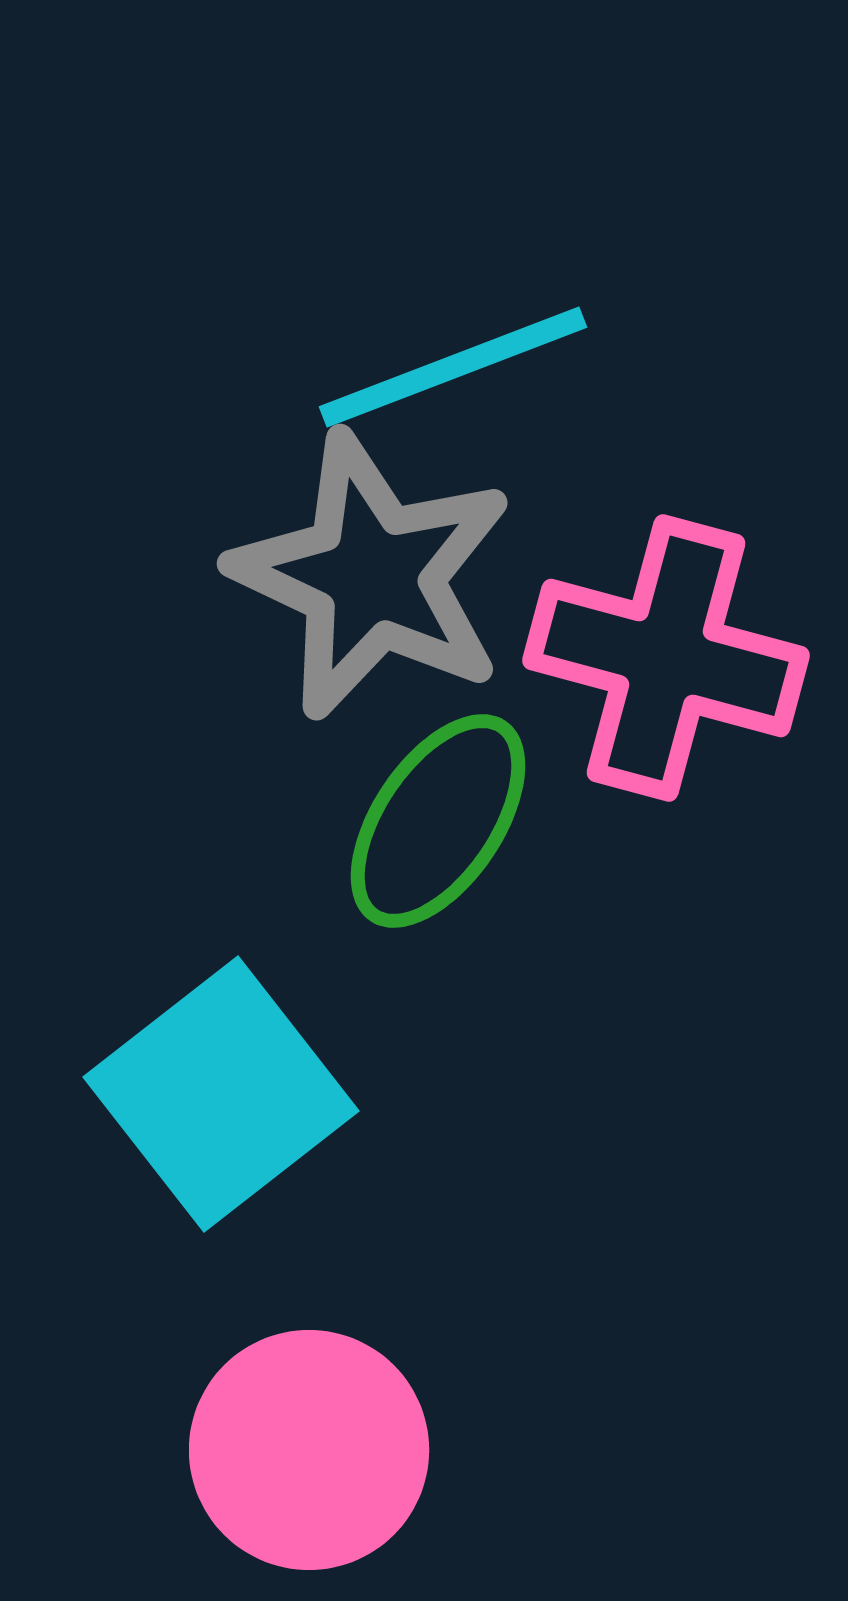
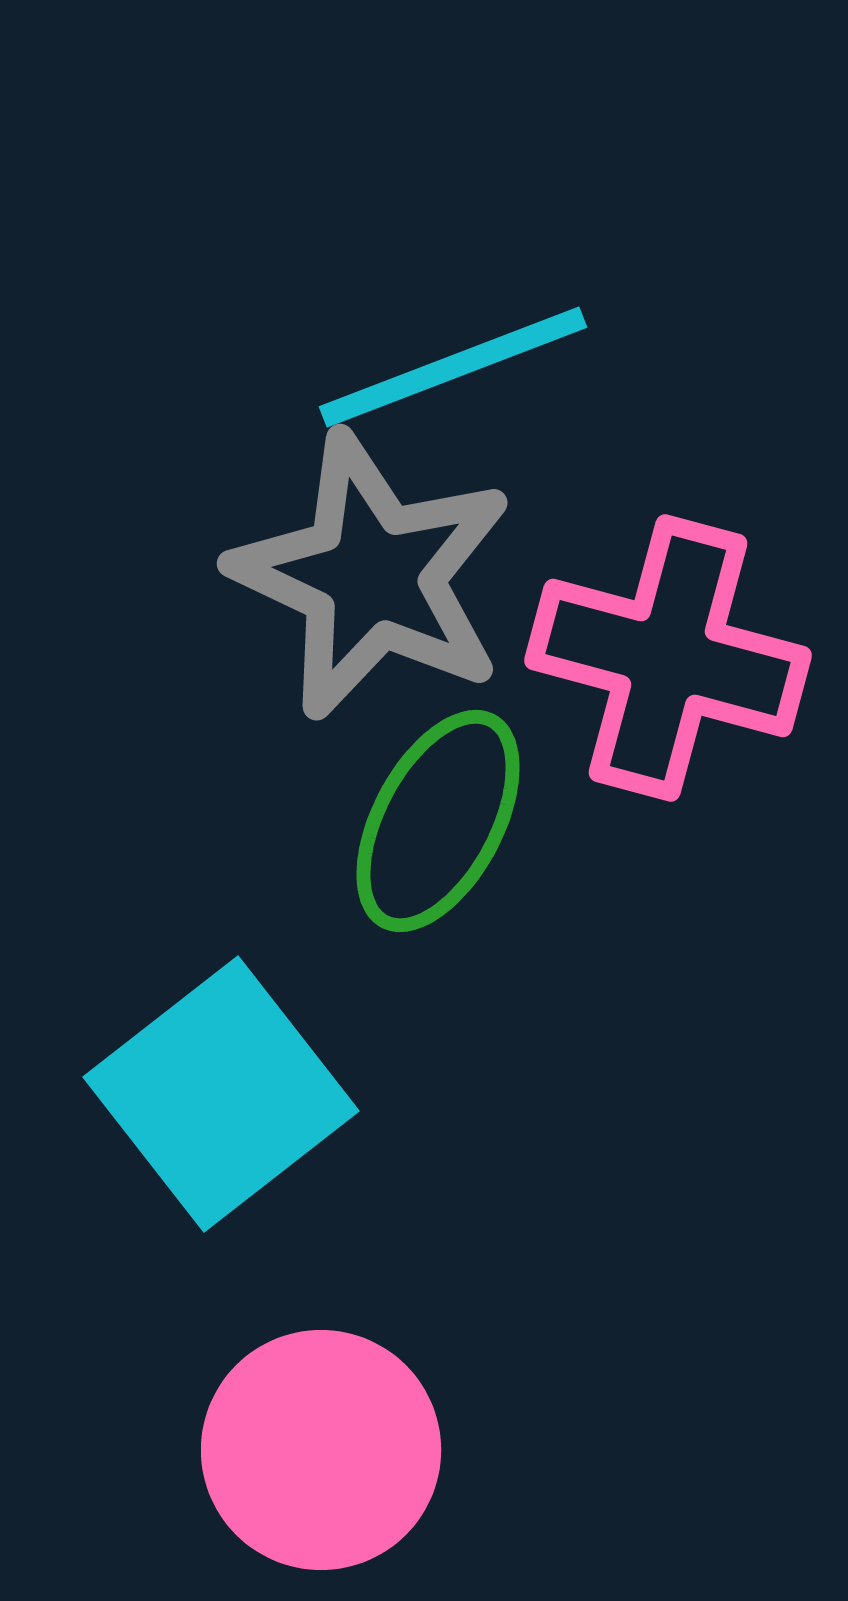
pink cross: moved 2 px right
green ellipse: rotated 6 degrees counterclockwise
pink circle: moved 12 px right
